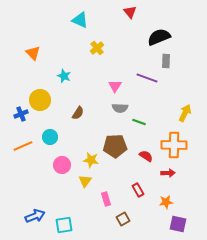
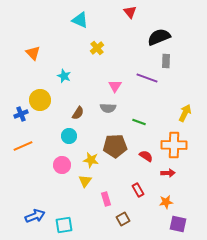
gray semicircle: moved 12 px left
cyan circle: moved 19 px right, 1 px up
